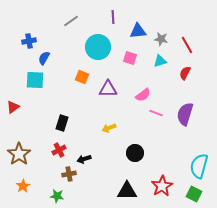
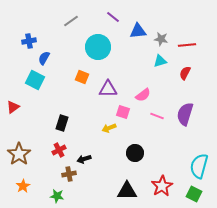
purple line: rotated 48 degrees counterclockwise
red line: rotated 66 degrees counterclockwise
pink square: moved 7 px left, 54 px down
cyan square: rotated 24 degrees clockwise
pink line: moved 1 px right, 3 px down
